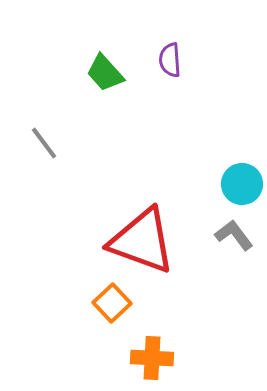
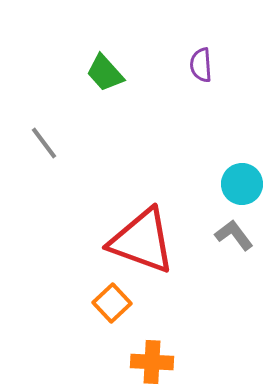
purple semicircle: moved 31 px right, 5 px down
orange cross: moved 4 px down
